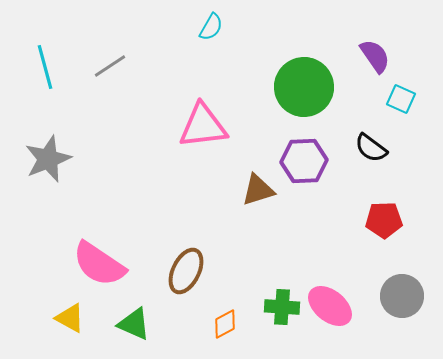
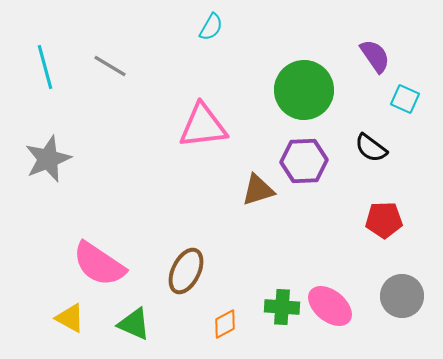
gray line: rotated 64 degrees clockwise
green circle: moved 3 px down
cyan square: moved 4 px right
